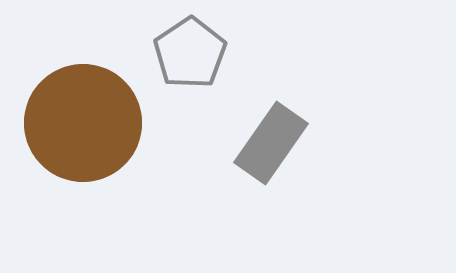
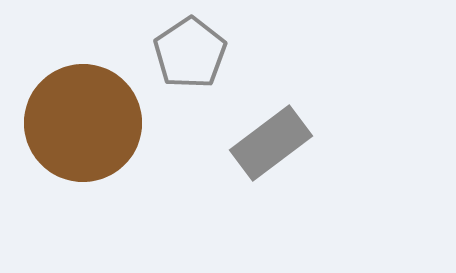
gray rectangle: rotated 18 degrees clockwise
